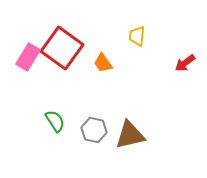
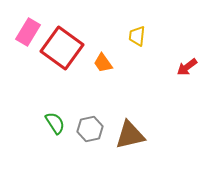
pink rectangle: moved 25 px up
red arrow: moved 2 px right, 4 px down
green semicircle: moved 2 px down
gray hexagon: moved 4 px left, 1 px up; rotated 25 degrees counterclockwise
